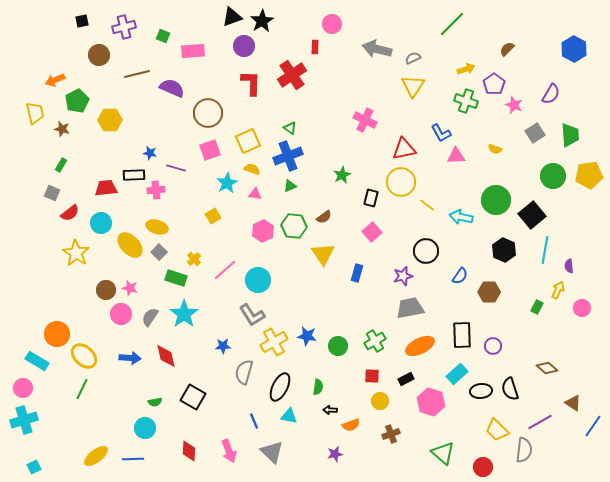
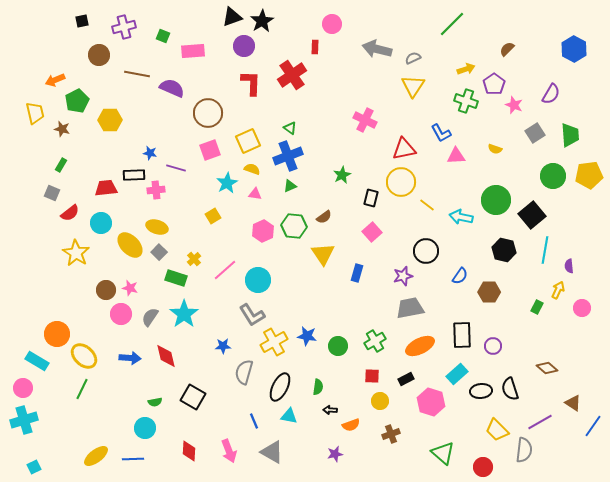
brown line at (137, 74): rotated 25 degrees clockwise
black hexagon at (504, 250): rotated 10 degrees counterclockwise
gray triangle at (272, 452): rotated 15 degrees counterclockwise
